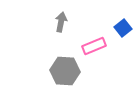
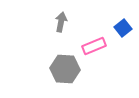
gray hexagon: moved 2 px up
